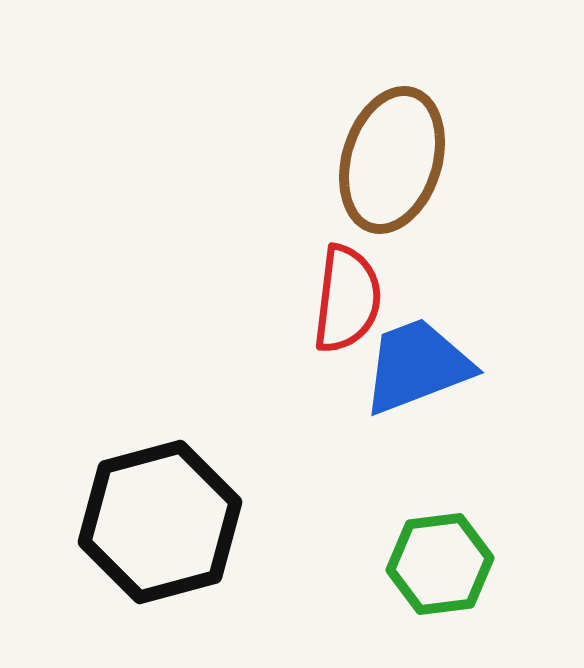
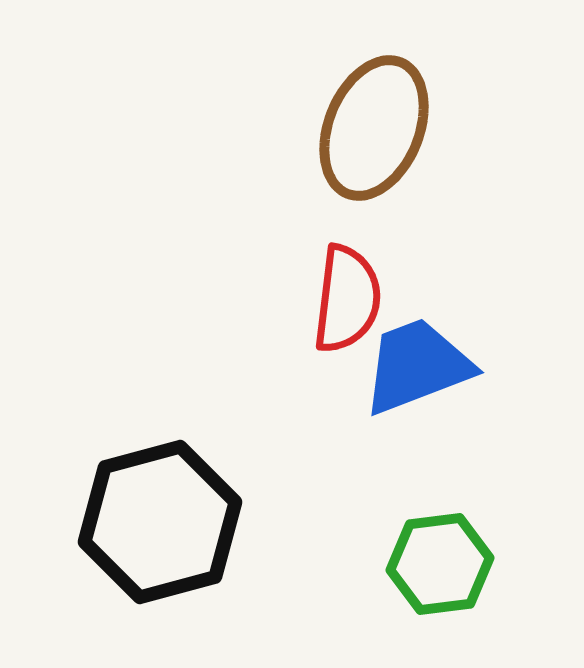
brown ellipse: moved 18 px left, 32 px up; rotated 5 degrees clockwise
